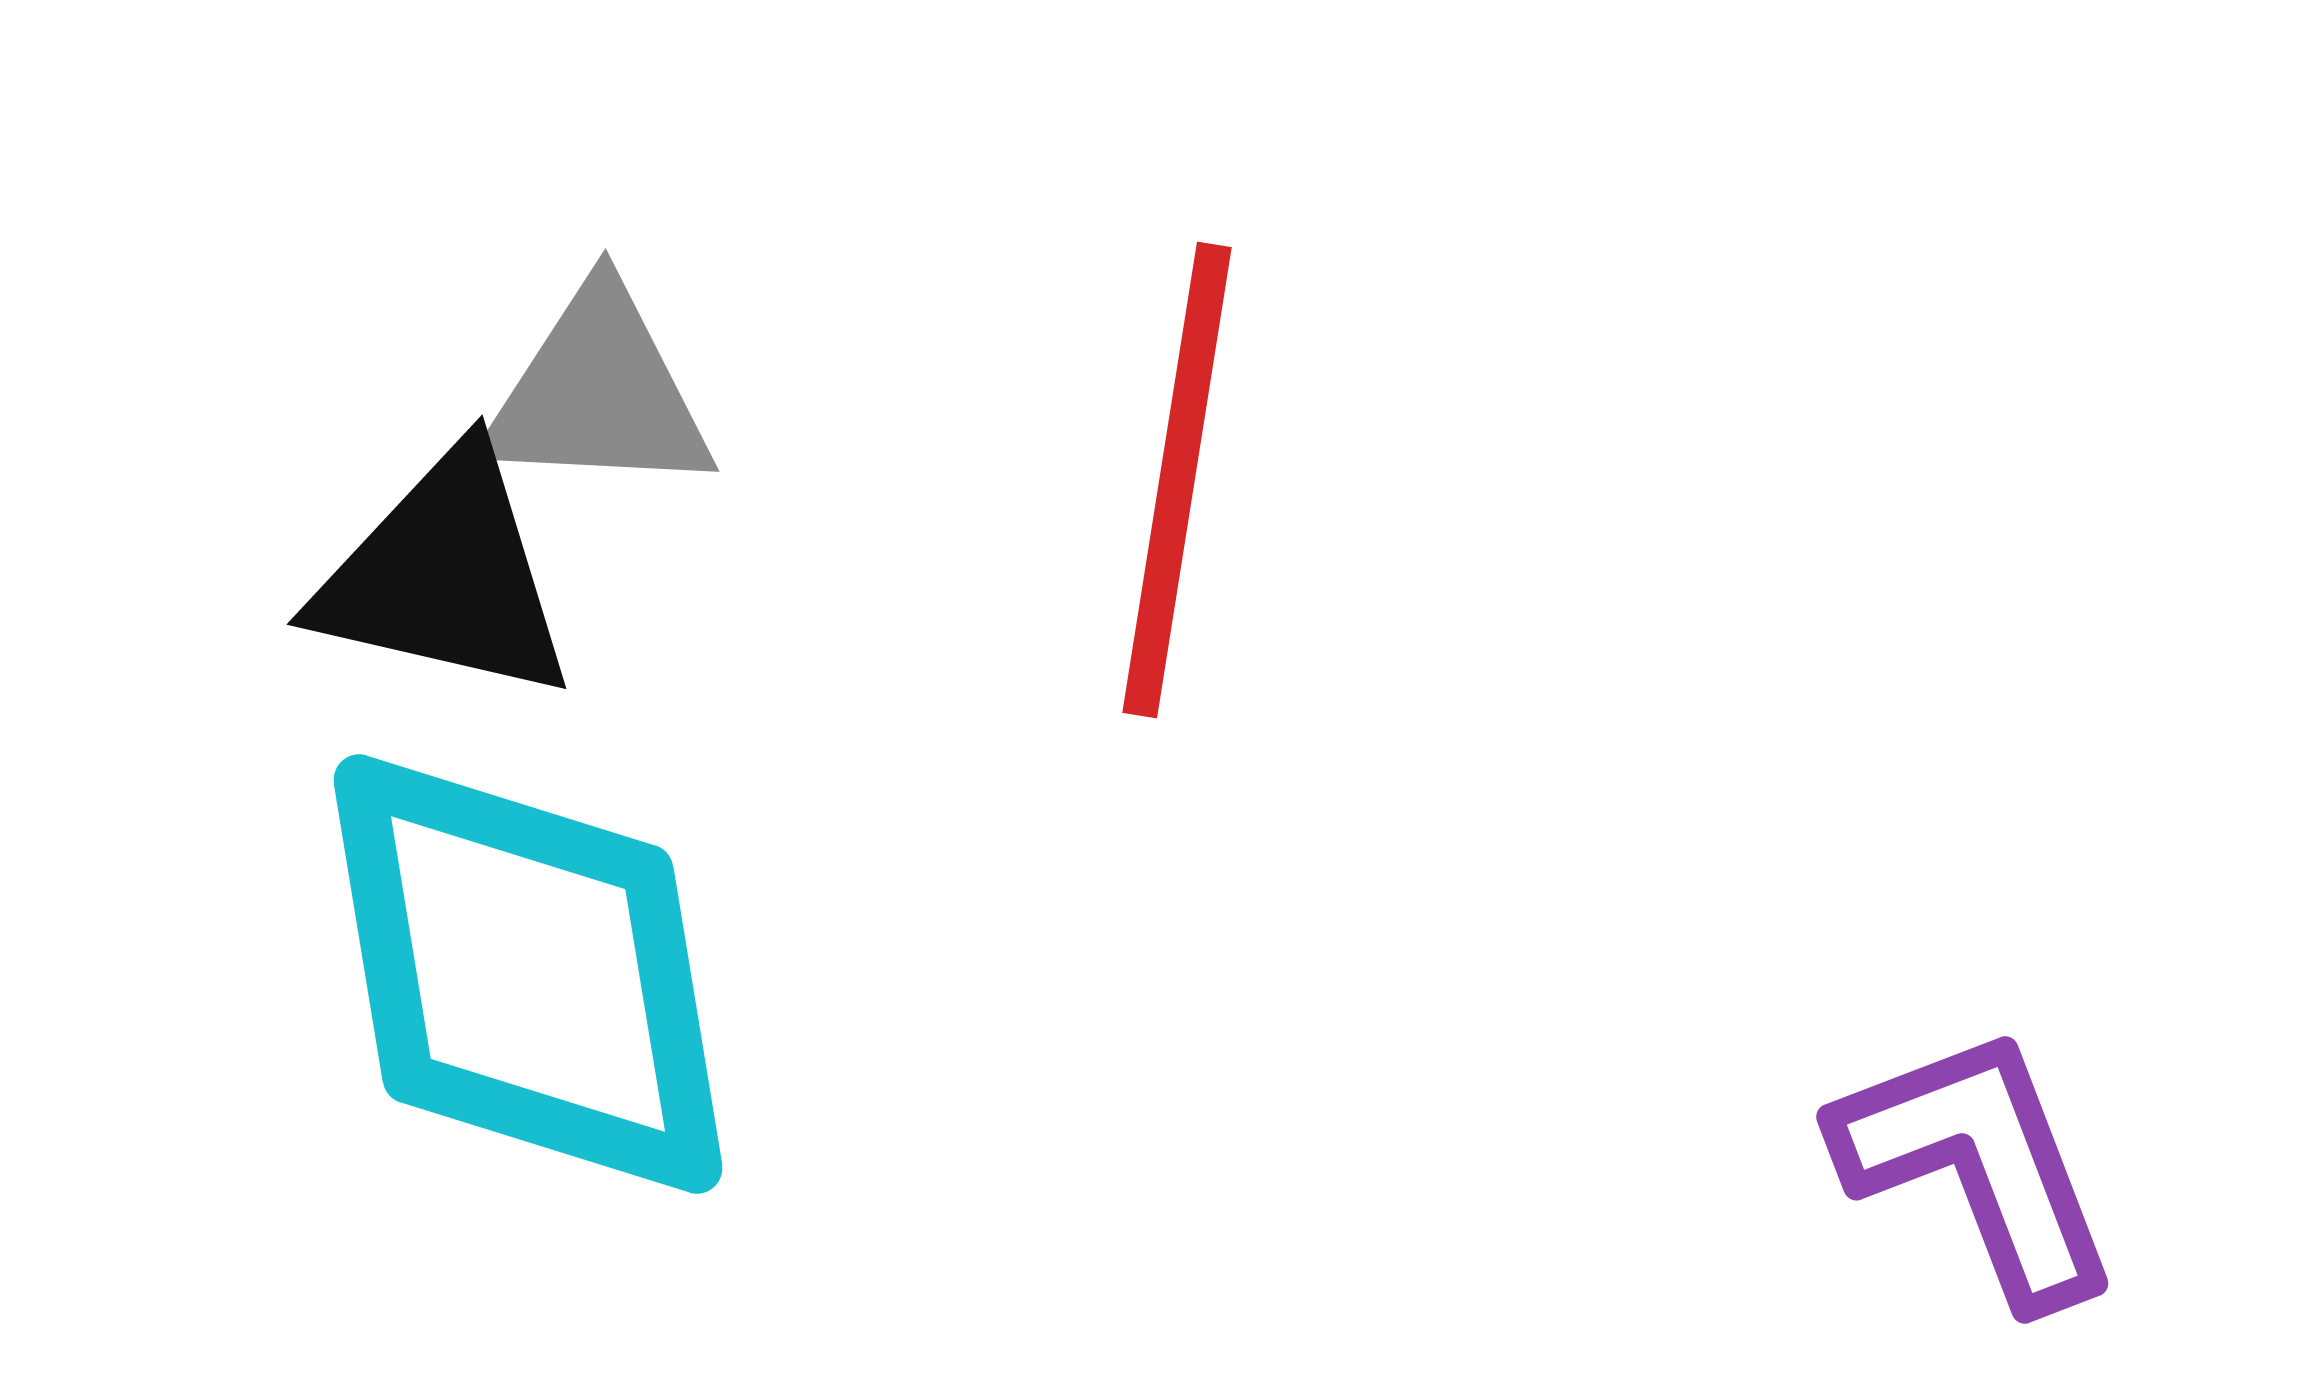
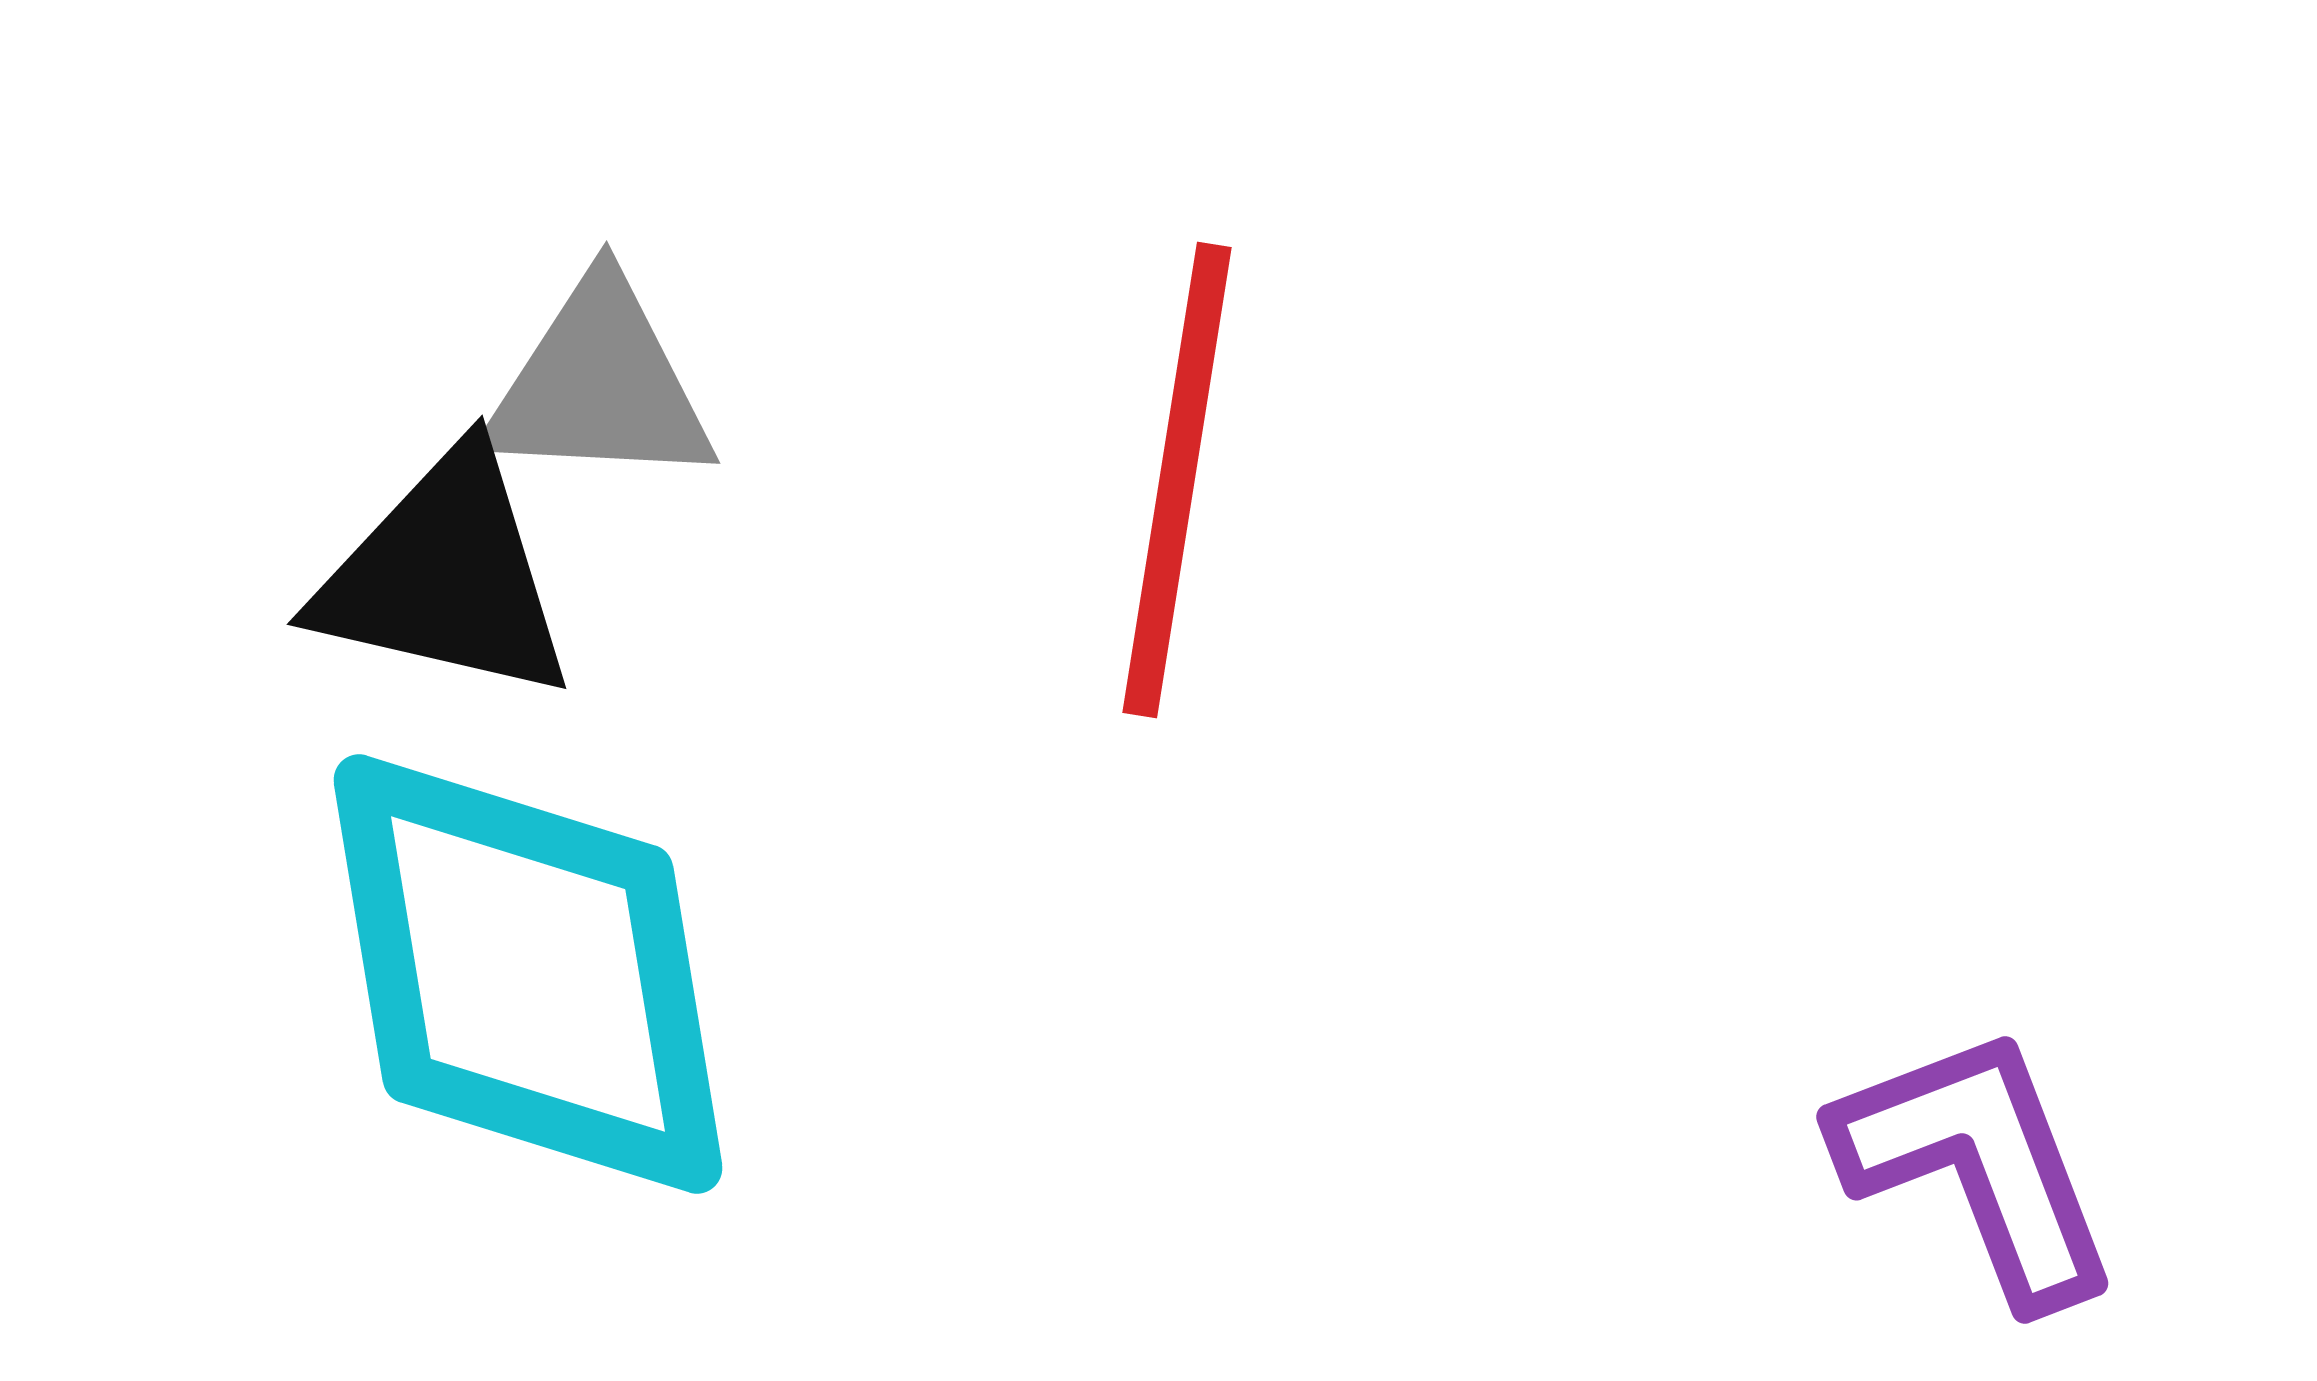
gray triangle: moved 1 px right, 8 px up
